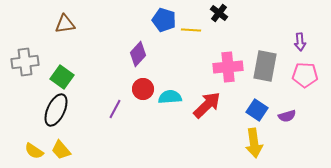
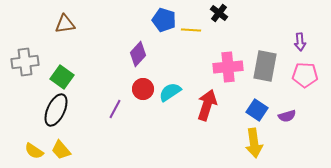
cyan semicircle: moved 5 px up; rotated 30 degrees counterclockwise
red arrow: rotated 28 degrees counterclockwise
